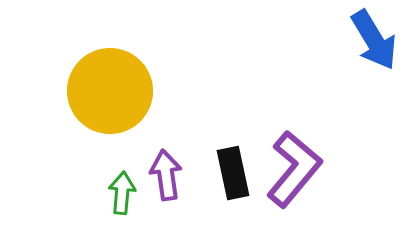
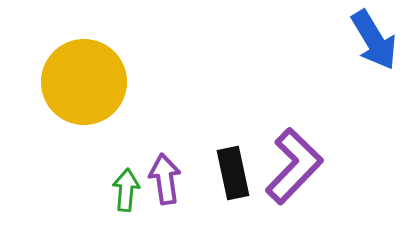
yellow circle: moved 26 px left, 9 px up
purple L-shape: moved 3 px up; rotated 4 degrees clockwise
purple arrow: moved 1 px left, 4 px down
green arrow: moved 4 px right, 3 px up
